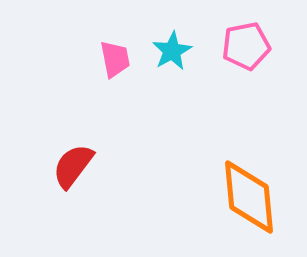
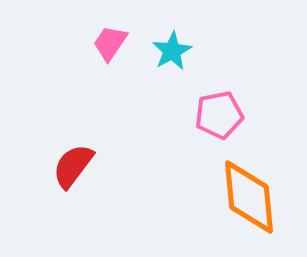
pink pentagon: moved 27 px left, 69 px down
pink trapezoid: moved 5 px left, 16 px up; rotated 135 degrees counterclockwise
